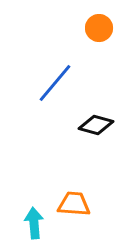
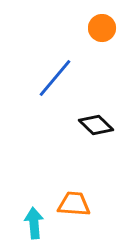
orange circle: moved 3 px right
blue line: moved 5 px up
black diamond: rotated 28 degrees clockwise
